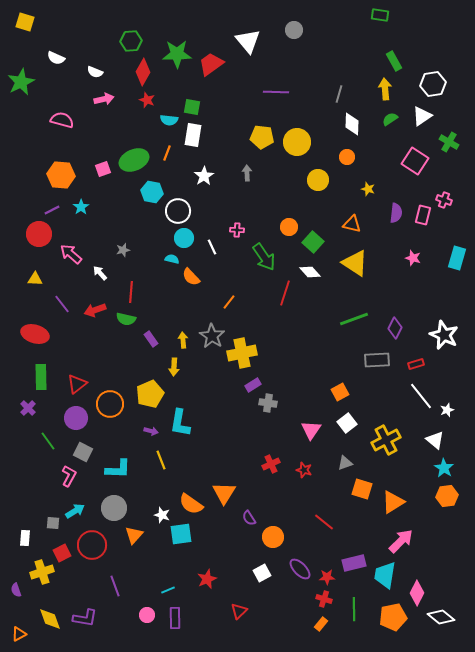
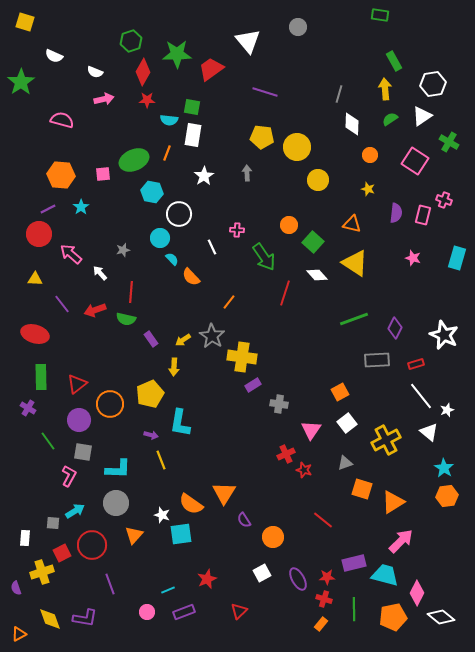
gray circle at (294, 30): moved 4 px right, 3 px up
green hexagon at (131, 41): rotated 15 degrees counterclockwise
white semicircle at (56, 58): moved 2 px left, 2 px up
red trapezoid at (211, 64): moved 5 px down
green star at (21, 82): rotated 8 degrees counterclockwise
purple line at (276, 92): moved 11 px left; rotated 15 degrees clockwise
red star at (147, 100): rotated 21 degrees counterclockwise
yellow circle at (297, 142): moved 5 px down
orange circle at (347, 157): moved 23 px right, 2 px up
pink square at (103, 169): moved 5 px down; rotated 14 degrees clockwise
purple line at (52, 210): moved 4 px left, 1 px up
white circle at (178, 211): moved 1 px right, 3 px down
orange circle at (289, 227): moved 2 px up
cyan circle at (184, 238): moved 24 px left
cyan semicircle at (172, 259): rotated 32 degrees clockwise
white diamond at (310, 272): moved 7 px right, 3 px down
yellow arrow at (183, 340): rotated 119 degrees counterclockwise
yellow cross at (242, 353): moved 4 px down; rotated 20 degrees clockwise
gray cross at (268, 403): moved 11 px right, 1 px down
purple cross at (28, 408): rotated 14 degrees counterclockwise
purple circle at (76, 418): moved 3 px right, 2 px down
purple arrow at (151, 431): moved 4 px down
white triangle at (435, 440): moved 6 px left, 8 px up
gray square at (83, 452): rotated 18 degrees counterclockwise
red cross at (271, 464): moved 15 px right, 10 px up
gray circle at (114, 508): moved 2 px right, 5 px up
purple semicircle at (249, 518): moved 5 px left, 2 px down
red line at (324, 522): moved 1 px left, 2 px up
purple ellipse at (300, 569): moved 2 px left, 10 px down; rotated 15 degrees clockwise
cyan trapezoid at (385, 575): rotated 96 degrees clockwise
purple line at (115, 586): moved 5 px left, 2 px up
purple semicircle at (16, 590): moved 2 px up
pink circle at (147, 615): moved 3 px up
purple rectangle at (175, 618): moved 9 px right, 6 px up; rotated 70 degrees clockwise
